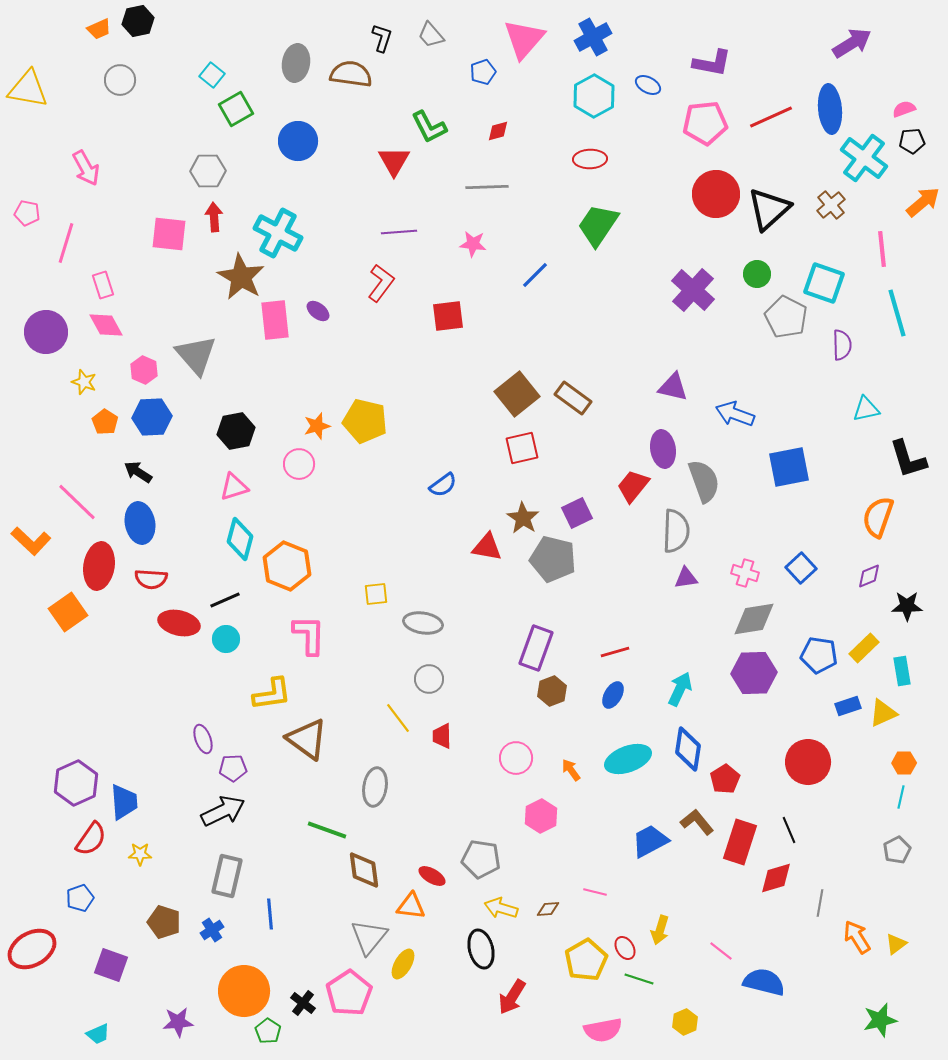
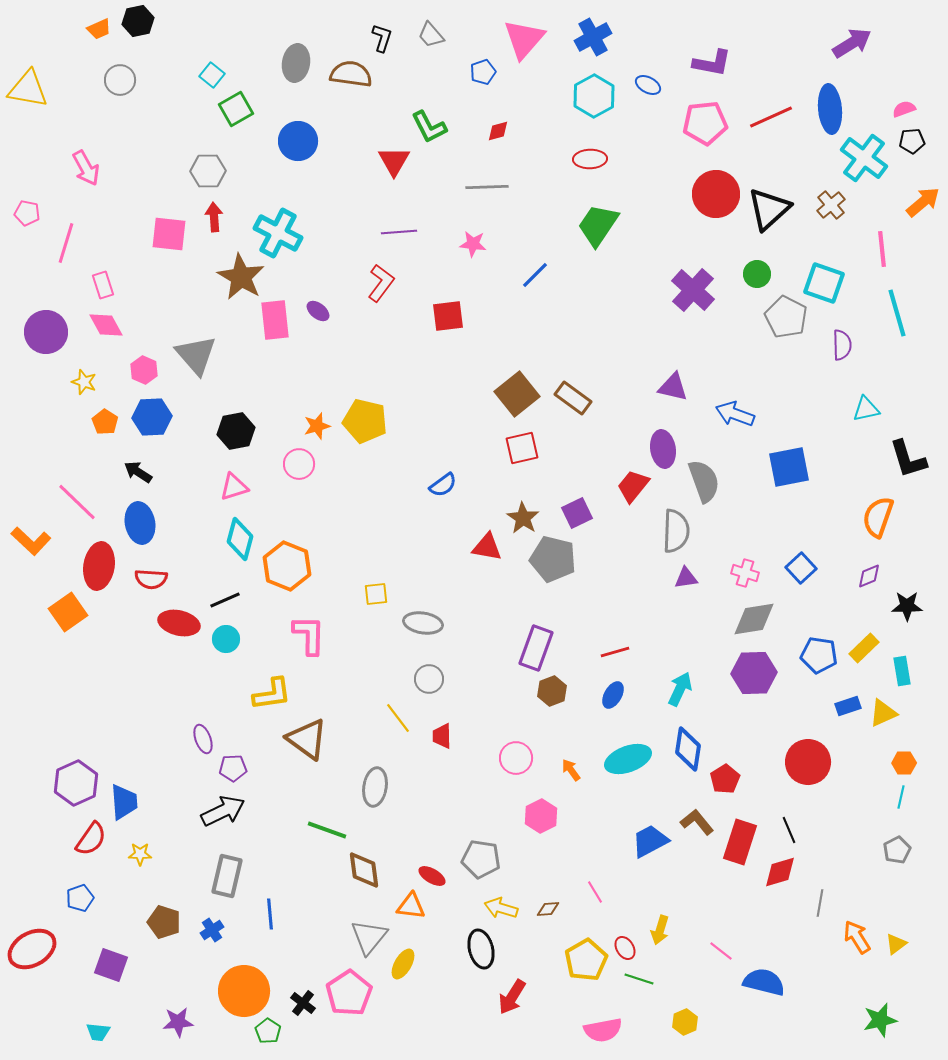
red diamond at (776, 878): moved 4 px right, 6 px up
pink line at (595, 892): rotated 45 degrees clockwise
cyan trapezoid at (98, 1034): moved 2 px up; rotated 30 degrees clockwise
